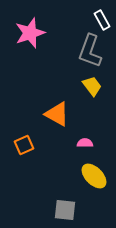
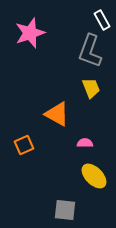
yellow trapezoid: moved 1 px left, 2 px down; rotated 15 degrees clockwise
